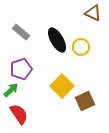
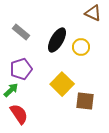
black ellipse: rotated 60 degrees clockwise
yellow square: moved 2 px up
brown square: rotated 30 degrees clockwise
